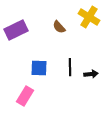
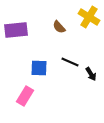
purple rectangle: rotated 20 degrees clockwise
black line: moved 5 px up; rotated 66 degrees counterclockwise
black arrow: rotated 64 degrees clockwise
